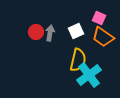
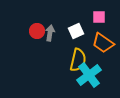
pink square: moved 1 px up; rotated 24 degrees counterclockwise
red circle: moved 1 px right, 1 px up
orange trapezoid: moved 6 px down
